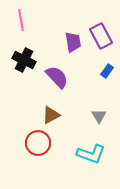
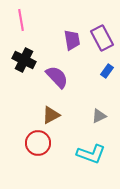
purple rectangle: moved 1 px right, 2 px down
purple trapezoid: moved 1 px left, 2 px up
gray triangle: rotated 35 degrees clockwise
